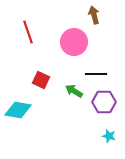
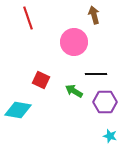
red line: moved 14 px up
purple hexagon: moved 1 px right
cyan star: moved 1 px right
